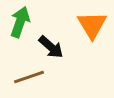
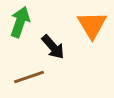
black arrow: moved 2 px right; rotated 8 degrees clockwise
